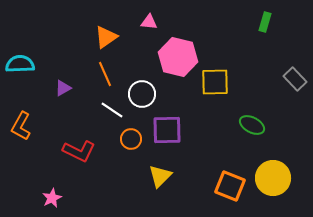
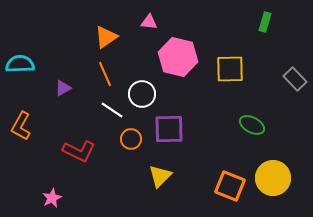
yellow square: moved 15 px right, 13 px up
purple square: moved 2 px right, 1 px up
